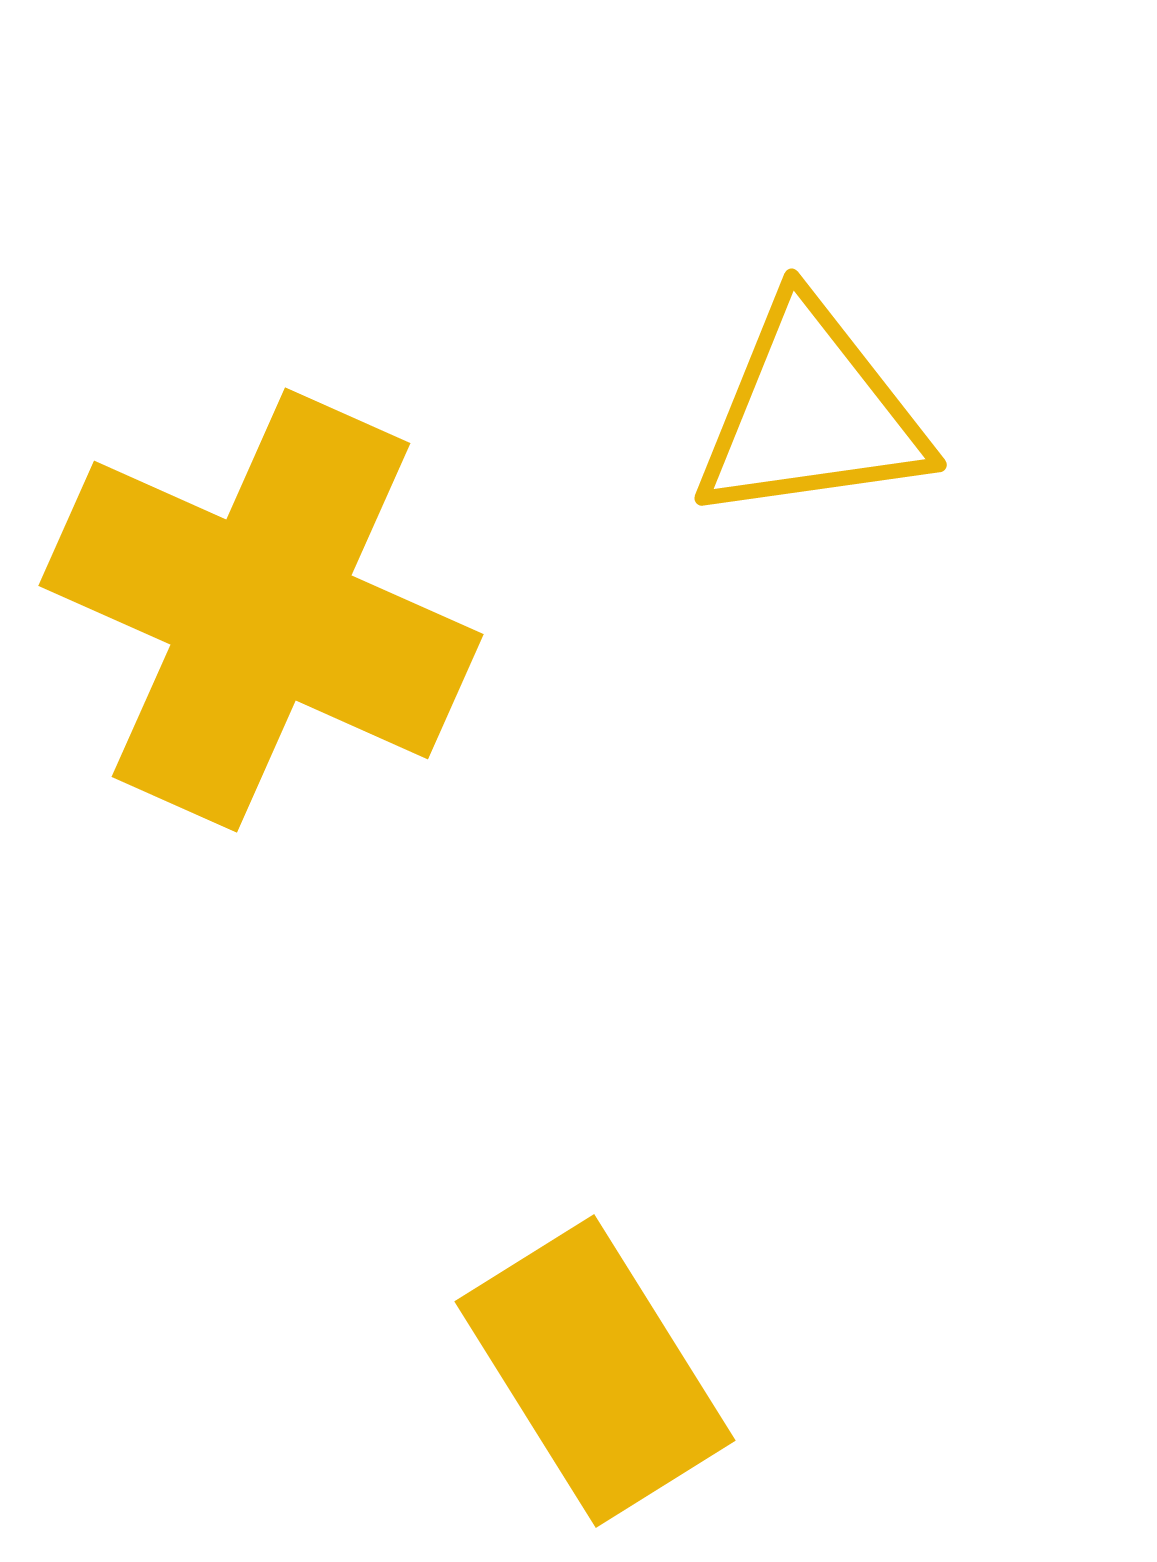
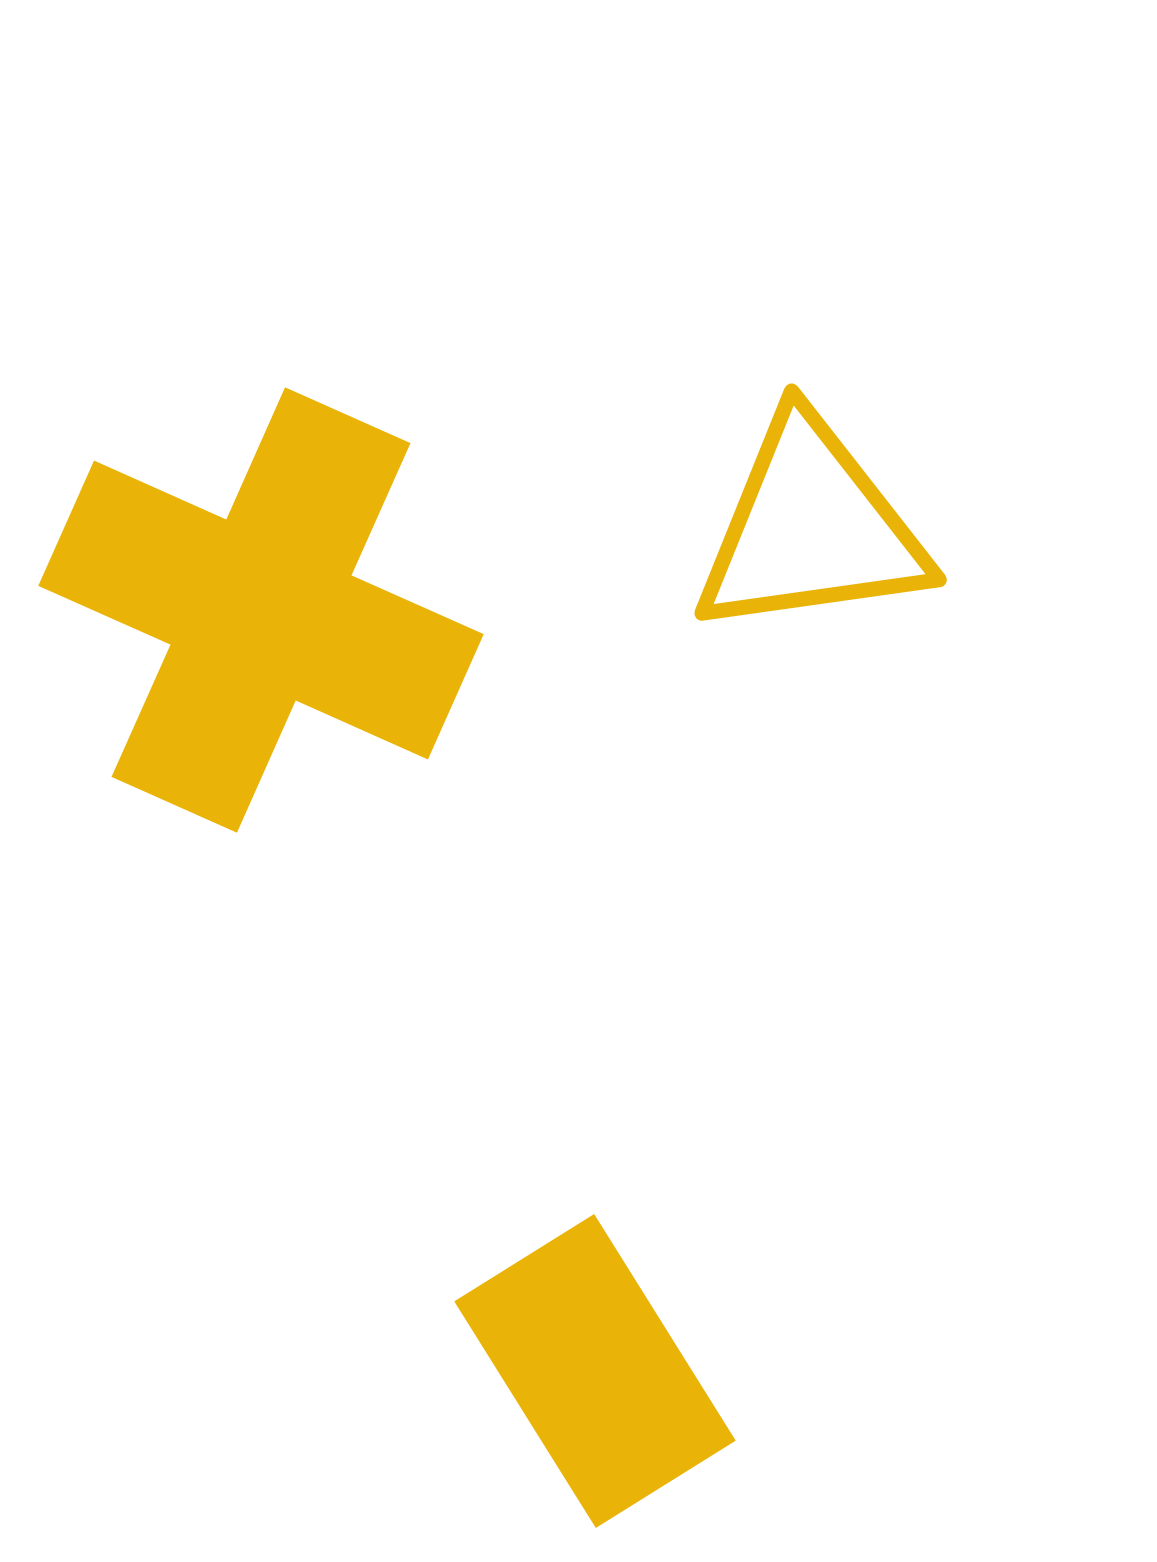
yellow triangle: moved 115 px down
